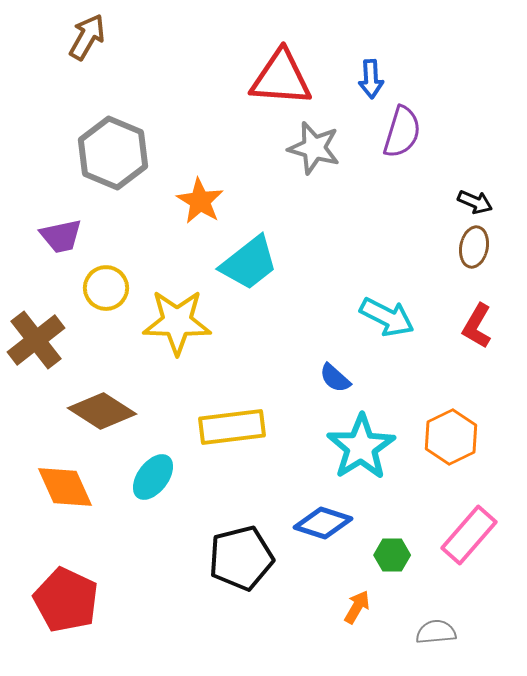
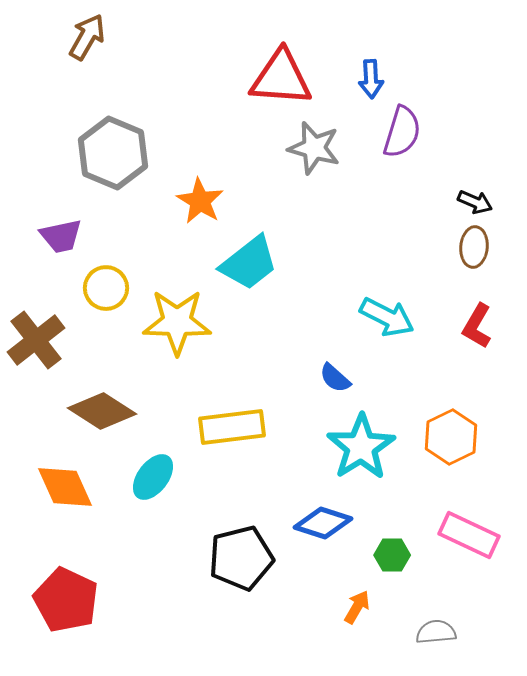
brown ellipse: rotated 6 degrees counterclockwise
pink rectangle: rotated 74 degrees clockwise
